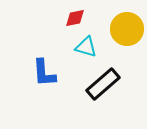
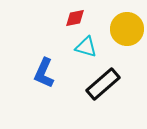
blue L-shape: rotated 28 degrees clockwise
